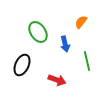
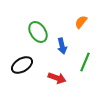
blue arrow: moved 3 px left, 2 px down
green line: moved 2 px left, 1 px down; rotated 36 degrees clockwise
black ellipse: rotated 35 degrees clockwise
red arrow: moved 2 px up
